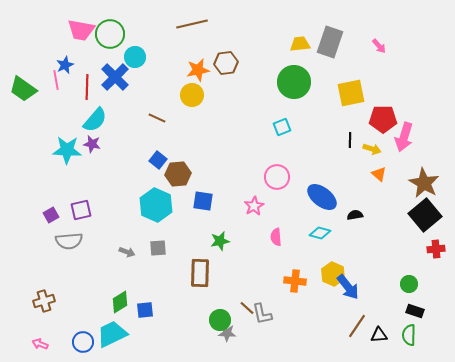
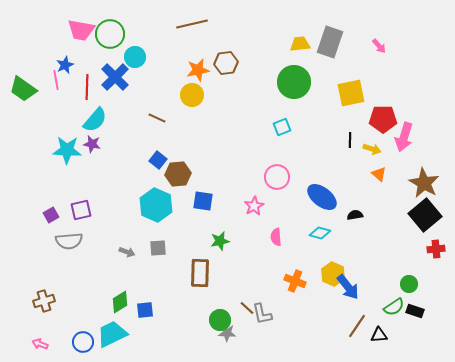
orange cross at (295, 281): rotated 15 degrees clockwise
green semicircle at (409, 335): moved 15 px left, 28 px up; rotated 125 degrees counterclockwise
